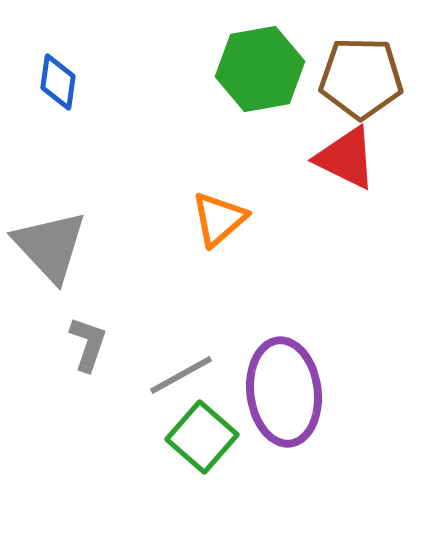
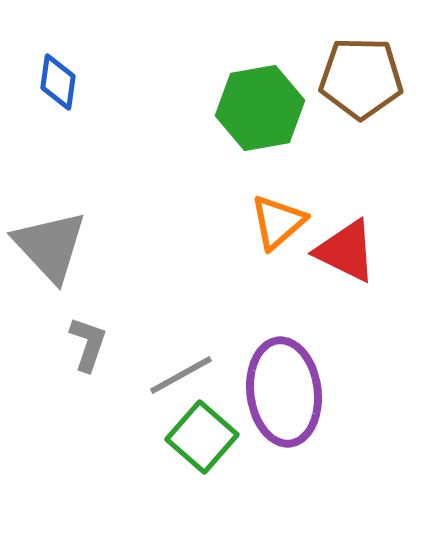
green hexagon: moved 39 px down
red triangle: moved 93 px down
orange triangle: moved 59 px right, 3 px down
